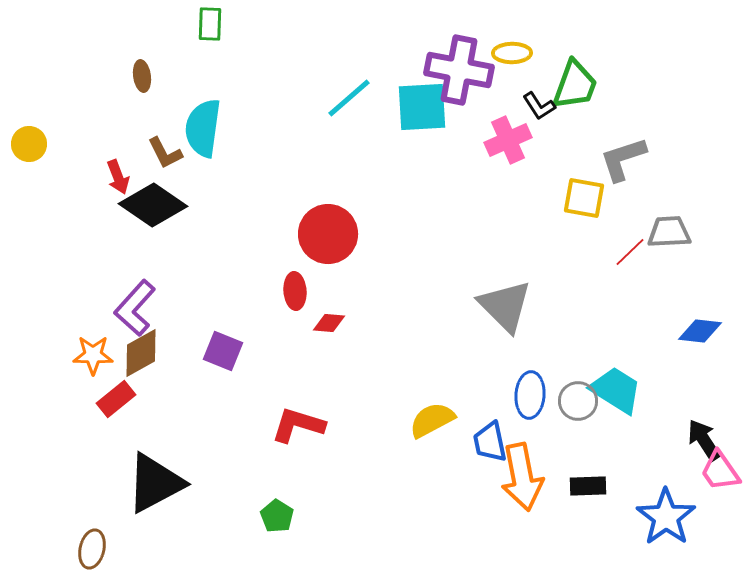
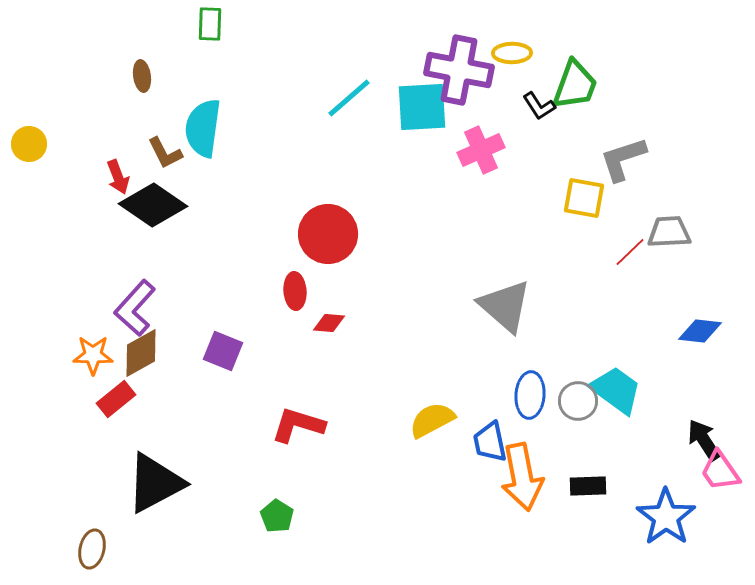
pink cross at (508, 140): moved 27 px left, 10 px down
gray triangle at (505, 306): rotated 4 degrees counterclockwise
cyan trapezoid at (616, 390): rotated 4 degrees clockwise
